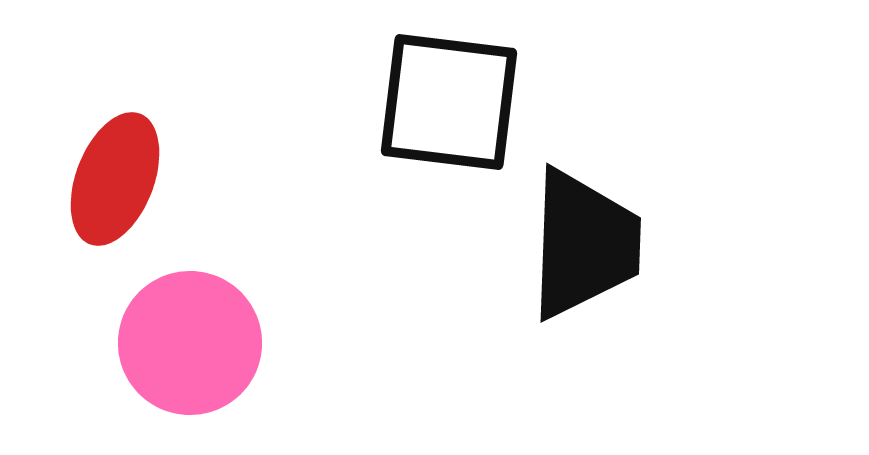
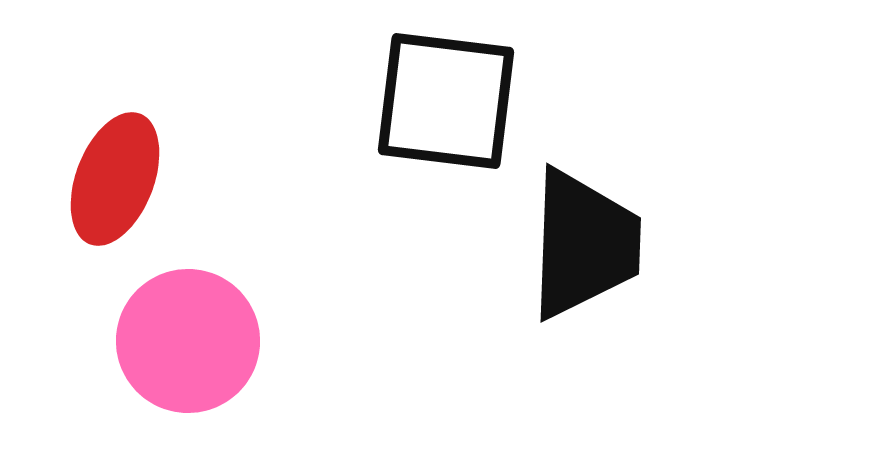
black square: moved 3 px left, 1 px up
pink circle: moved 2 px left, 2 px up
